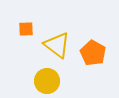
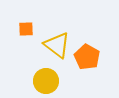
orange pentagon: moved 6 px left, 4 px down
yellow circle: moved 1 px left
